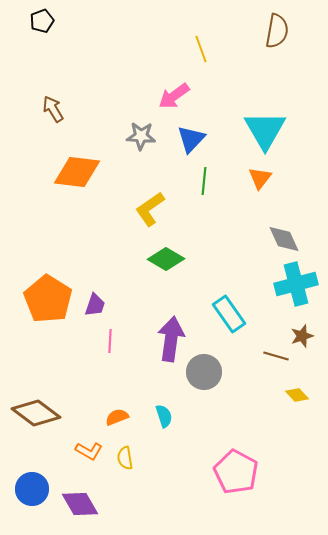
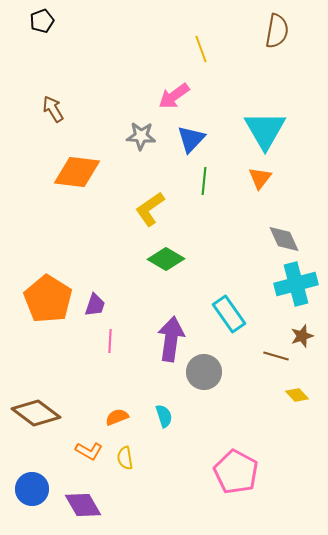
purple diamond: moved 3 px right, 1 px down
